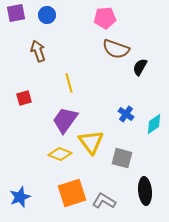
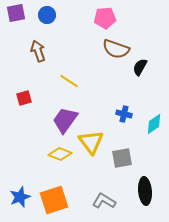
yellow line: moved 2 px up; rotated 42 degrees counterclockwise
blue cross: moved 2 px left; rotated 21 degrees counterclockwise
gray square: rotated 25 degrees counterclockwise
orange square: moved 18 px left, 7 px down
